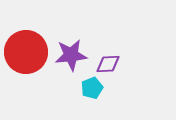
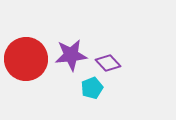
red circle: moved 7 px down
purple diamond: moved 1 px up; rotated 50 degrees clockwise
